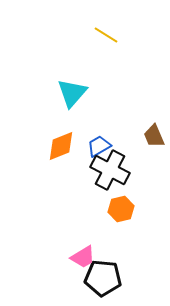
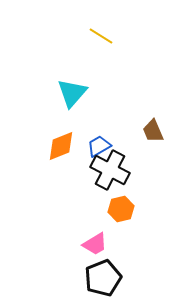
yellow line: moved 5 px left, 1 px down
brown trapezoid: moved 1 px left, 5 px up
pink trapezoid: moved 12 px right, 13 px up
black pentagon: rotated 27 degrees counterclockwise
